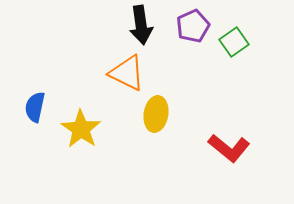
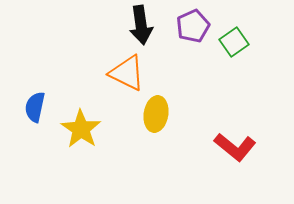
red L-shape: moved 6 px right, 1 px up
